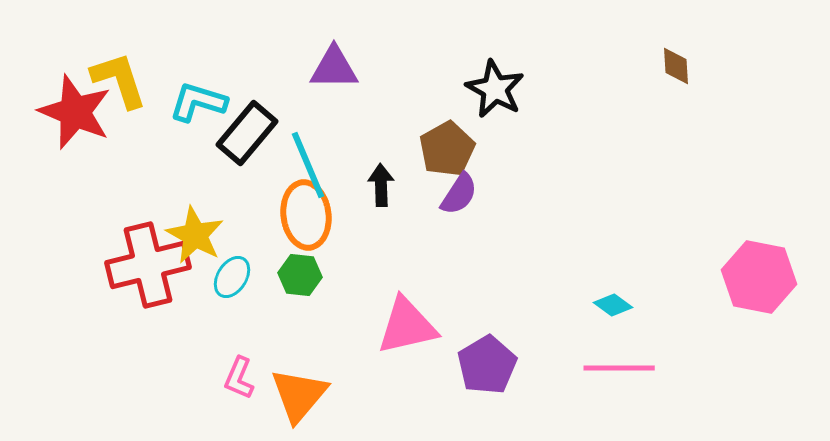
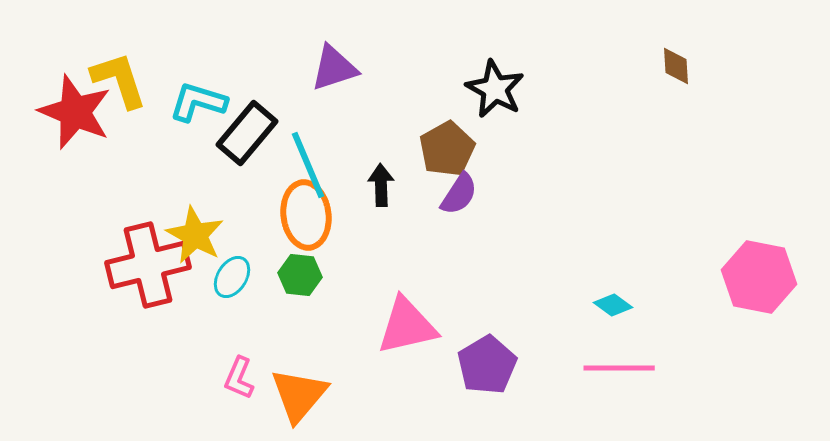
purple triangle: rotated 18 degrees counterclockwise
